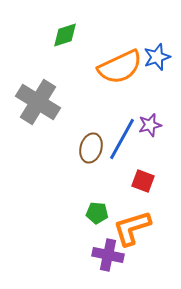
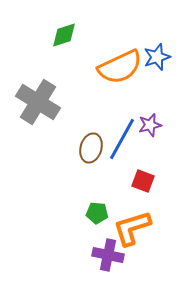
green diamond: moved 1 px left
